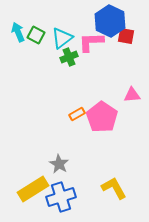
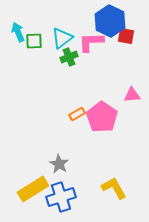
green square: moved 2 px left, 6 px down; rotated 30 degrees counterclockwise
